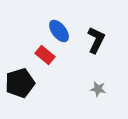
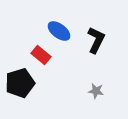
blue ellipse: rotated 15 degrees counterclockwise
red rectangle: moved 4 px left
gray star: moved 2 px left, 2 px down
